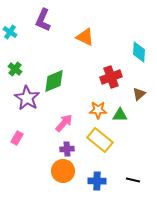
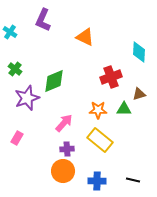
brown triangle: rotated 24 degrees clockwise
purple star: rotated 20 degrees clockwise
green triangle: moved 4 px right, 6 px up
